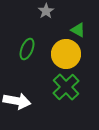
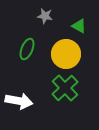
gray star: moved 1 px left, 5 px down; rotated 28 degrees counterclockwise
green triangle: moved 1 px right, 4 px up
green cross: moved 1 px left, 1 px down
white arrow: moved 2 px right
